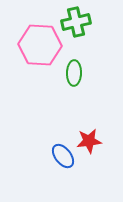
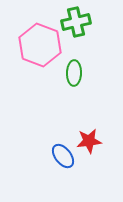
pink hexagon: rotated 18 degrees clockwise
